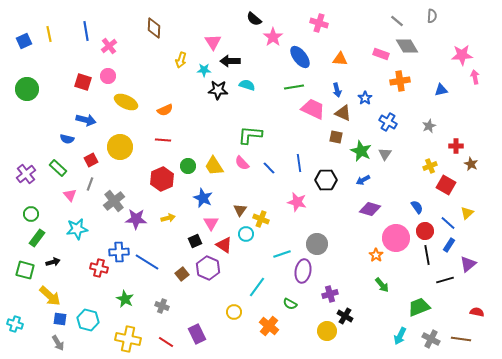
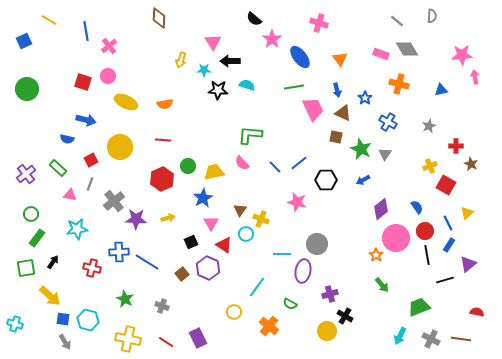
brown diamond at (154, 28): moved 5 px right, 10 px up
yellow line at (49, 34): moved 14 px up; rotated 49 degrees counterclockwise
pink star at (273, 37): moved 1 px left, 2 px down
gray diamond at (407, 46): moved 3 px down
orange triangle at (340, 59): rotated 49 degrees clockwise
orange cross at (400, 81): moved 1 px left, 3 px down; rotated 24 degrees clockwise
pink trapezoid at (313, 109): rotated 40 degrees clockwise
orange semicircle at (165, 110): moved 6 px up; rotated 14 degrees clockwise
green star at (361, 151): moved 2 px up
blue line at (299, 163): rotated 60 degrees clockwise
yellow trapezoid at (214, 166): moved 6 px down; rotated 110 degrees clockwise
blue line at (269, 168): moved 6 px right, 1 px up
pink triangle at (70, 195): rotated 40 degrees counterclockwise
blue star at (203, 198): rotated 18 degrees clockwise
purple diamond at (370, 209): moved 11 px right; rotated 55 degrees counterclockwise
blue line at (448, 223): rotated 21 degrees clockwise
black square at (195, 241): moved 4 px left, 1 px down
cyan line at (282, 254): rotated 18 degrees clockwise
black arrow at (53, 262): rotated 40 degrees counterclockwise
red cross at (99, 268): moved 7 px left
green square at (25, 270): moved 1 px right, 2 px up; rotated 24 degrees counterclockwise
blue square at (60, 319): moved 3 px right
purple rectangle at (197, 334): moved 1 px right, 4 px down
gray arrow at (58, 343): moved 7 px right, 1 px up
